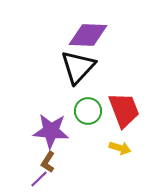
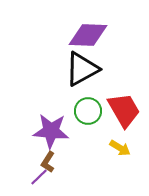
black triangle: moved 4 px right, 2 px down; rotated 18 degrees clockwise
red trapezoid: rotated 9 degrees counterclockwise
yellow arrow: rotated 15 degrees clockwise
purple line: moved 2 px up
